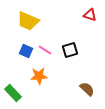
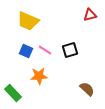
red triangle: rotated 32 degrees counterclockwise
